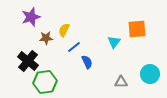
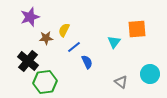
purple star: moved 1 px left
gray triangle: rotated 40 degrees clockwise
